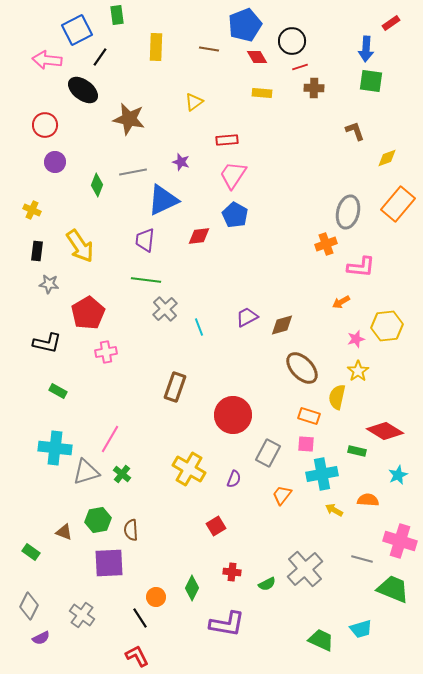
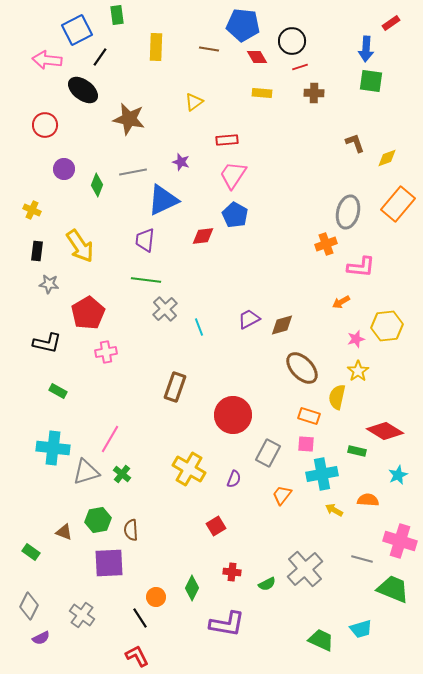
blue pentagon at (245, 25): moved 2 px left; rotated 28 degrees clockwise
brown cross at (314, 88): moved 5 px down
brown L-shape at (355, 131): moved 12 px down
purple circle at (55, 162): moved 9 px right, 7 px down
red diamond at (199, 236): moved 4 px right
purple trapezoid at (247, 317): moved 2 px right, 2 px down
cyan cross at (55, 448): moved 2 px left
